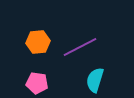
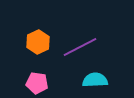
orange hexagon: rotated 20 degrees counterclockwise
cyan semicircle: rotated 70 degrees clockwise
